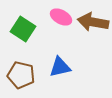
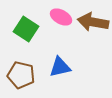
green square: moved 3 px right
